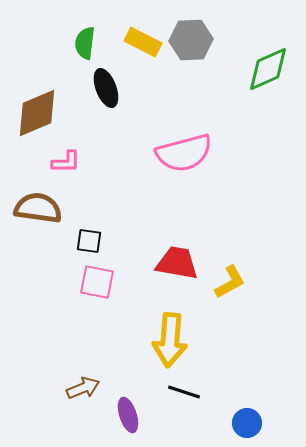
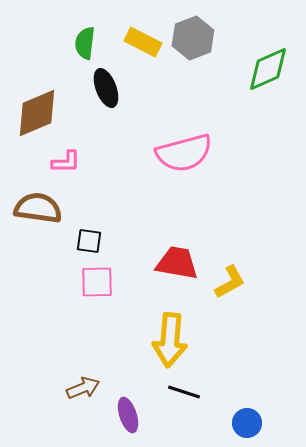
gray hexagon: moved 2 px right, 2 px up; rotated 18 degrees counterclockwise
pink square: rotated 12 degrees counterclockwise
